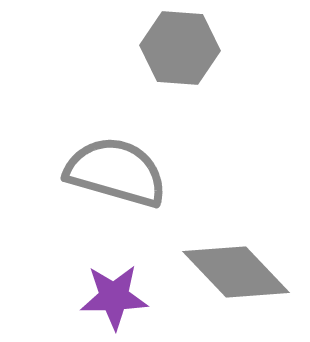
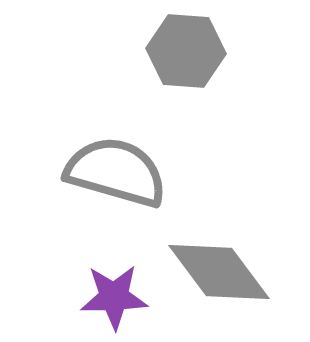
gray hexagon: moved 6 px right, 3 px down
gray diamond: moved 17 px left; rotated 7 degrees clockwise
